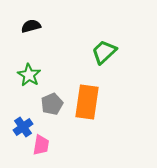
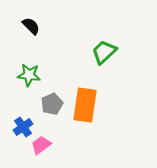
black semicircle: rotated 60 degrees clockwise
green star: rotated 25 degrees counterclockwise
orange rectangle: moved 2 px left, 3 px down
pink trapezoid: rotated 135 degrees counterclockwise
